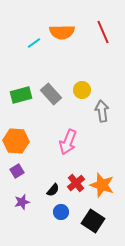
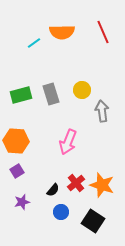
gray rectangle: rotated 25 degrees clockwise
